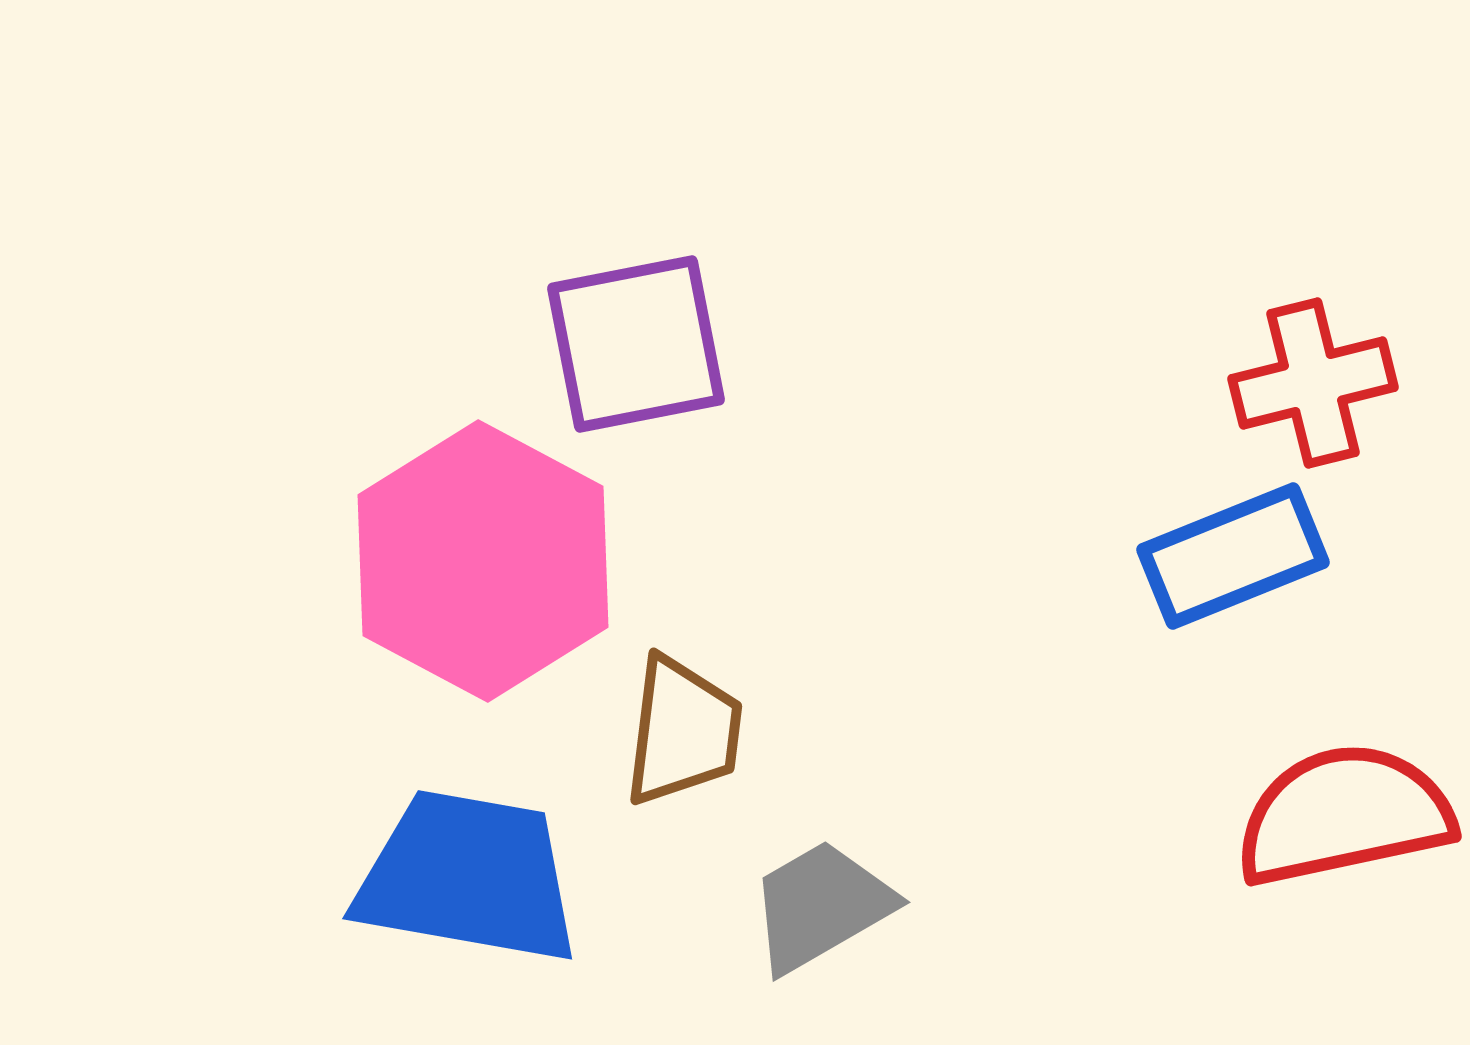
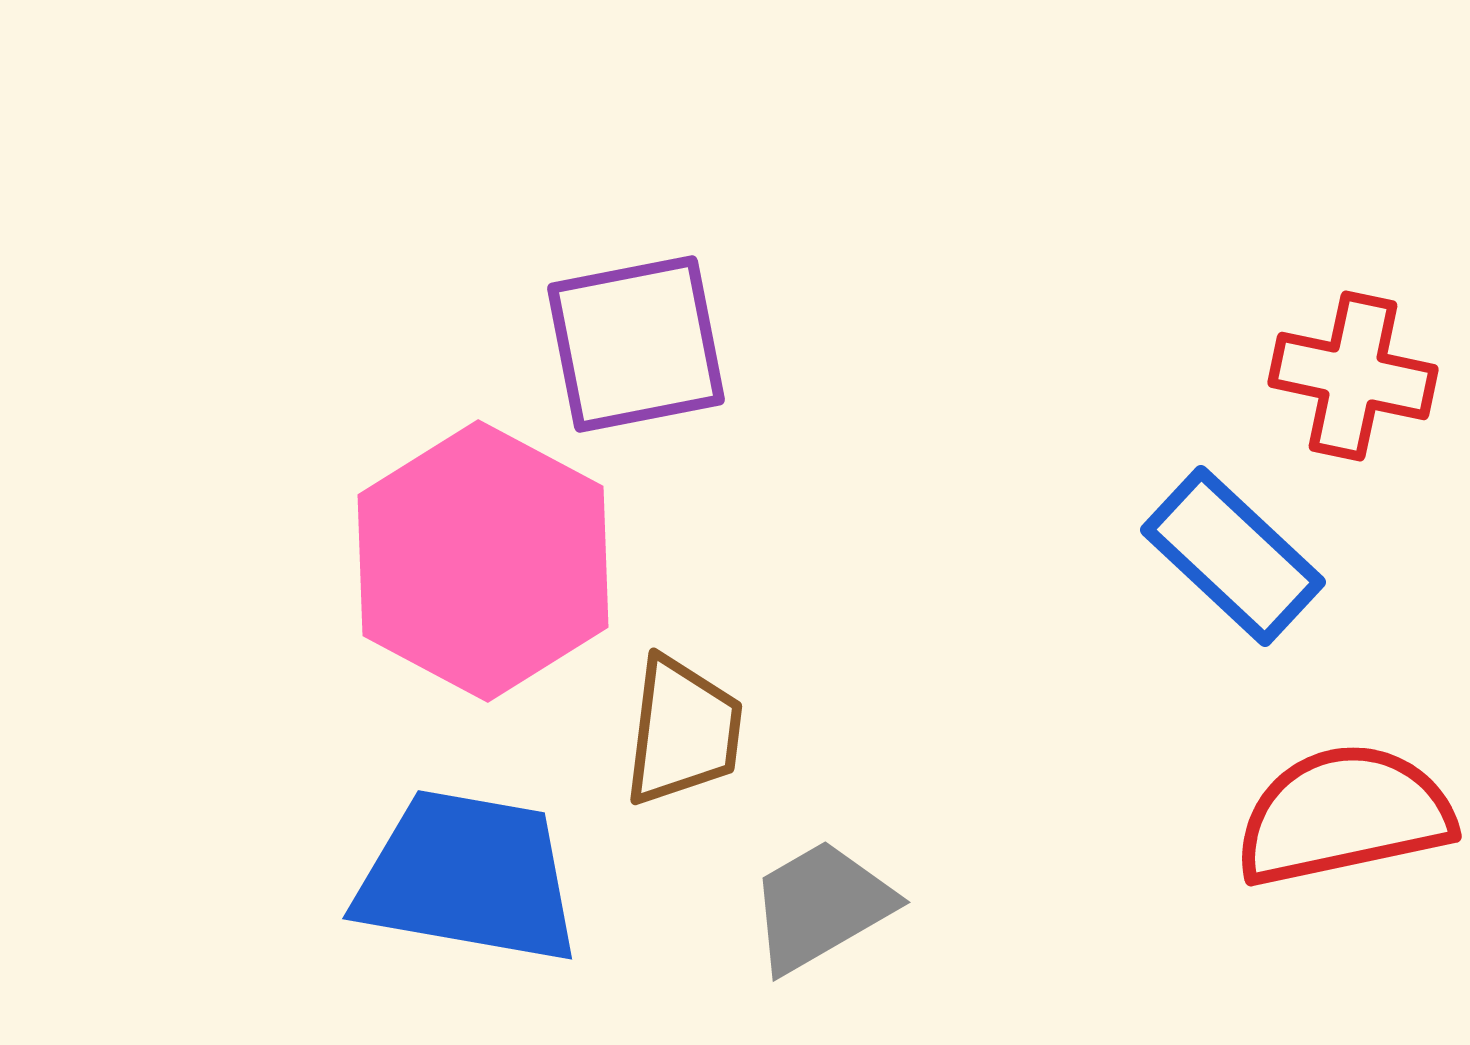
red cross: moved 40 px right, 7 px up; rotated 26 degrees clockwise
blue rectangle: rotated 65 degrees clockwise
